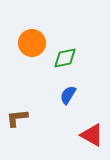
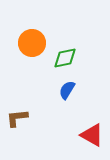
blue semicircle: moved 1 px left, 5 px up
